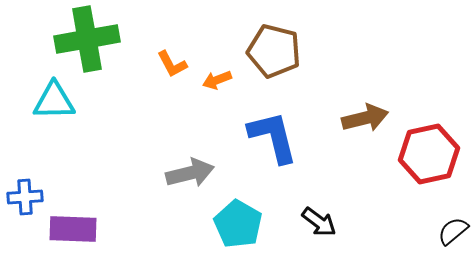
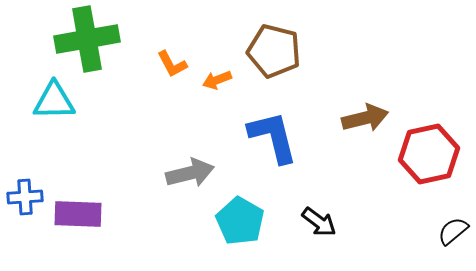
cyan pentagon: moved 2 px right, 3 px up
purple rectangle: moved 5 px right, 15 px up
